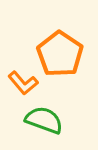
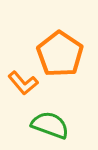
green semicircle: moved 6 px right, 5 px down
